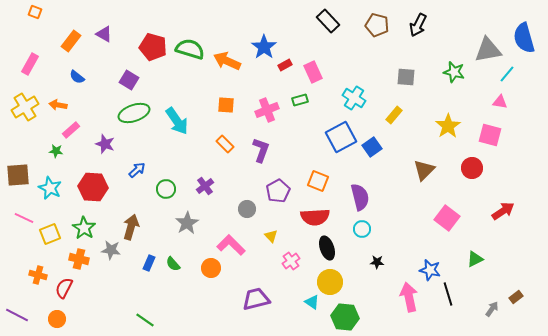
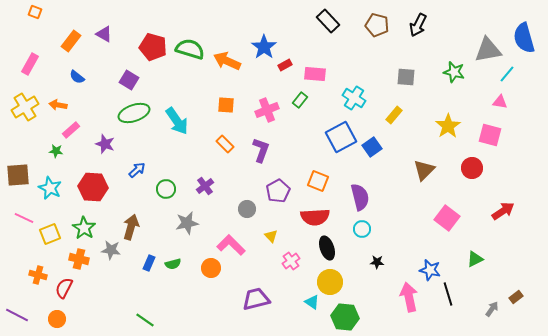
pink rectangle at (313, 72): moved 2 px right, 2 px down; rotated 60 degrees counterclockwise
green rectangle at (300, 100): rotated 35 degrees counterclockwise
gray star at (187, 223): rotated 20 degrees clockwise
green semicircle at (173, 264): rotated 63 degrees counterclockwise
